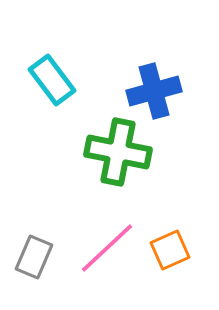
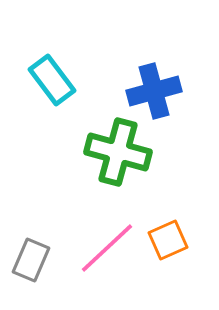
green cross: rotated 4 degrees clockwise
orange square: moved 2 px left, 10 px up
gray rectangle: moved 3 px left, 3 px down
